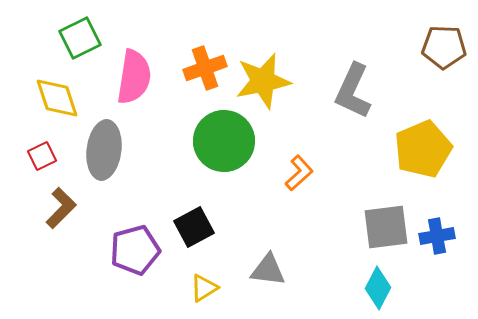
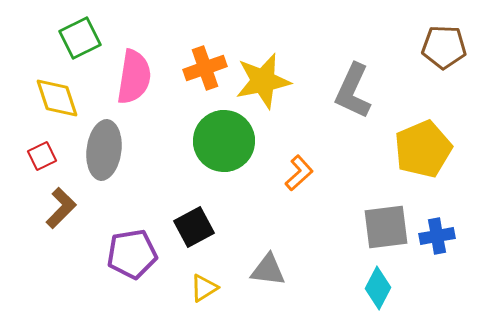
purple pentagon: moved 3 px left, 4 px down; rotated 6 degrees clockwise
